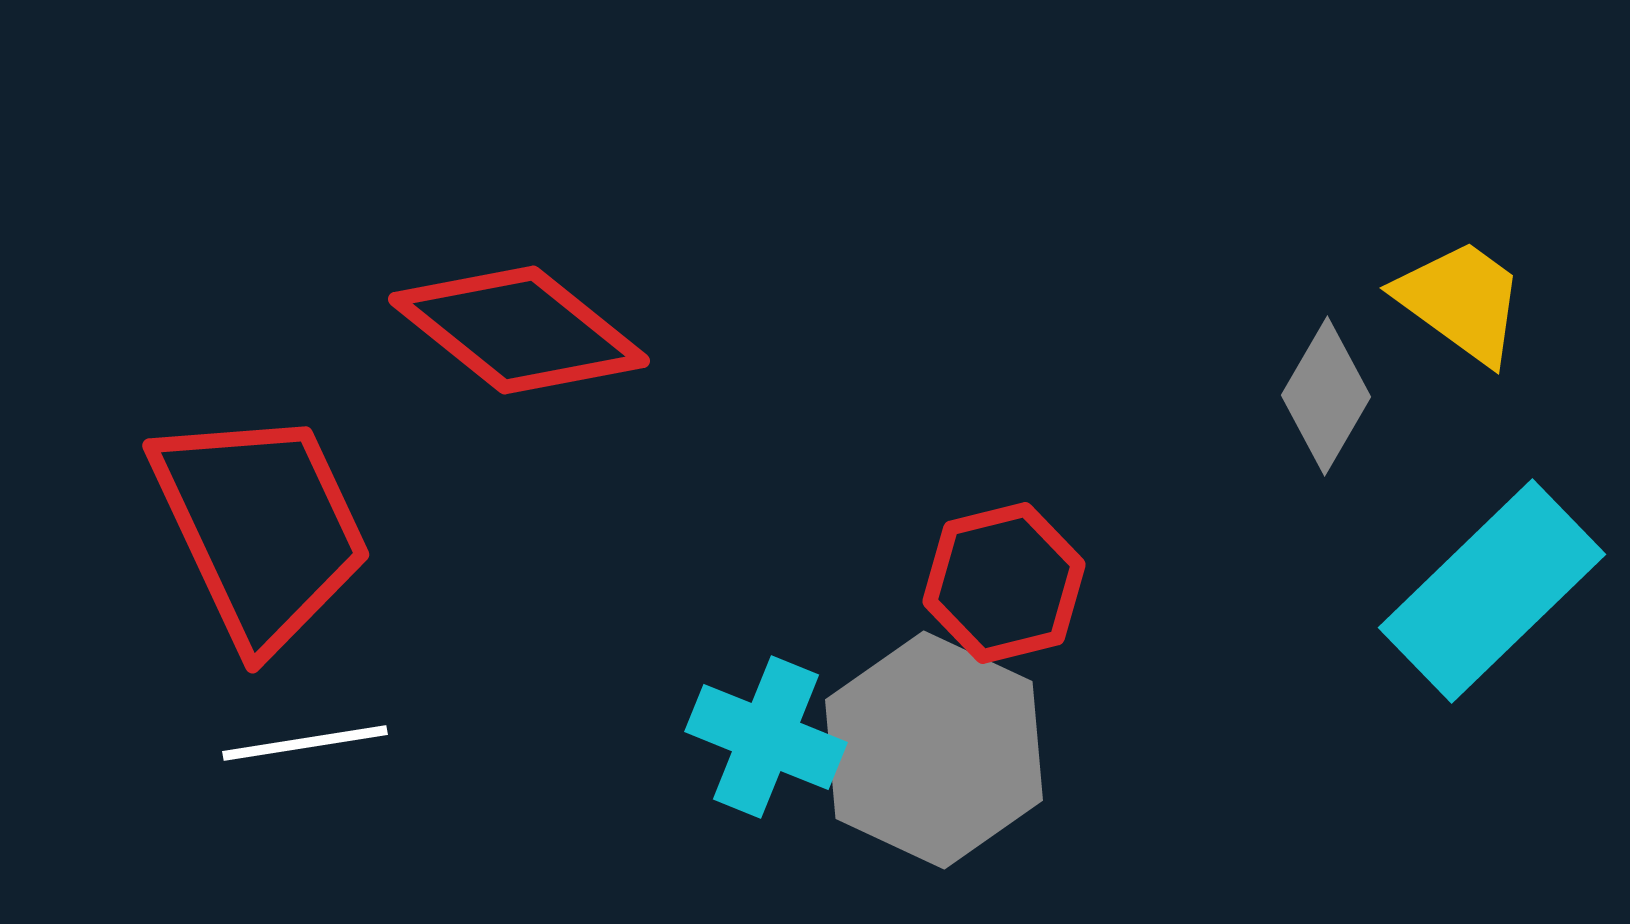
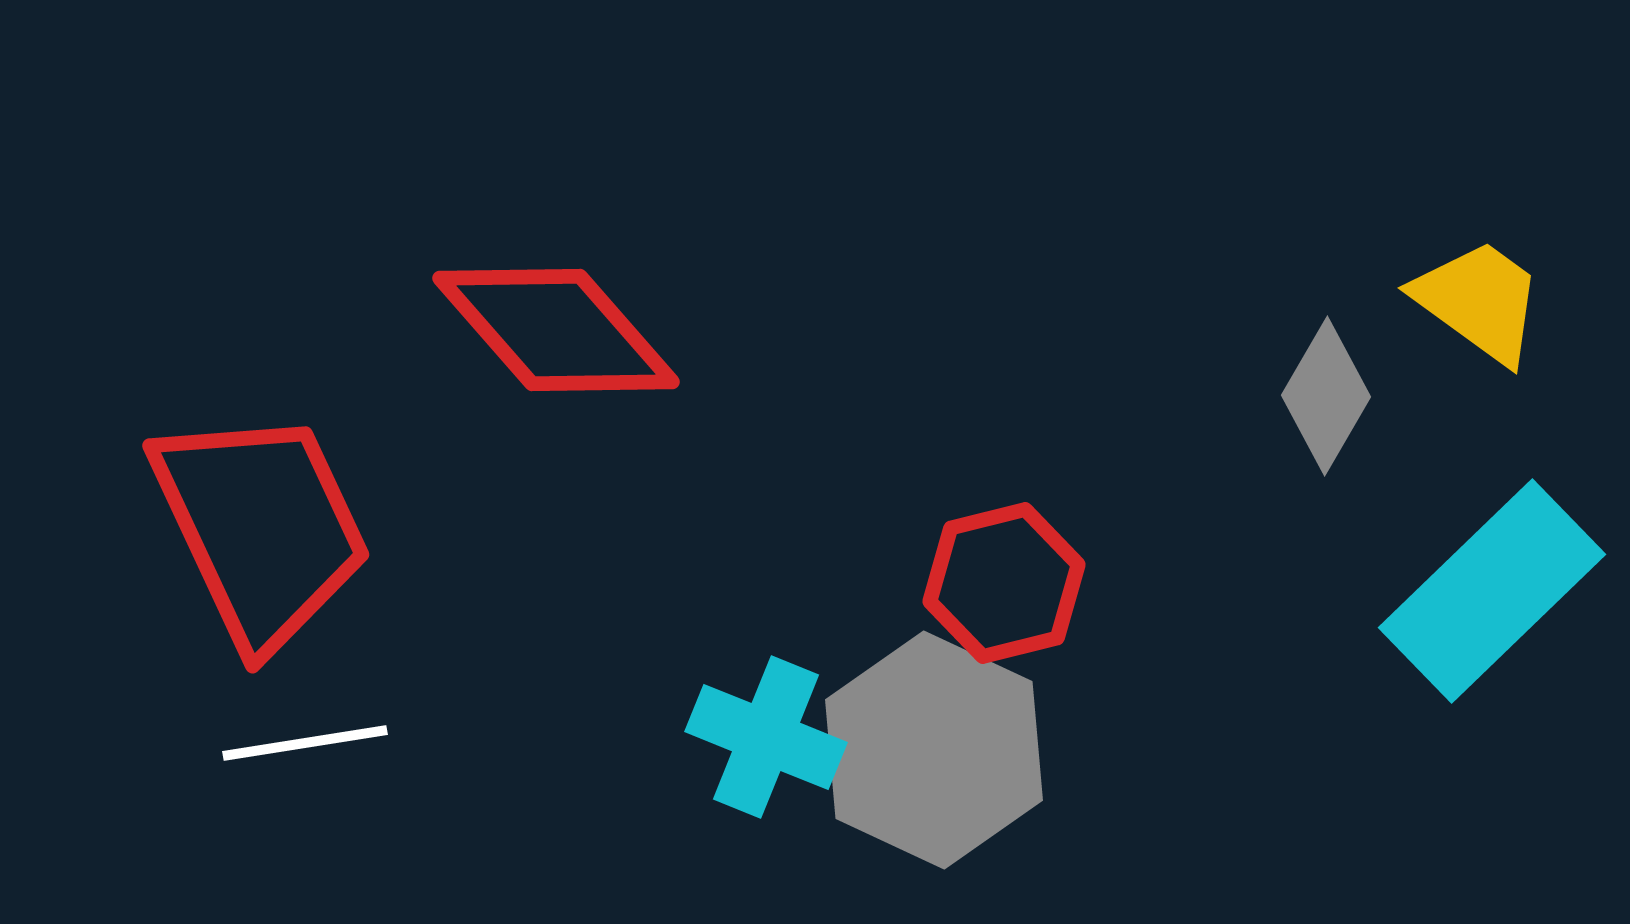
yellow trapezoid: moved 18 px right
red diamond: moved 37 px right; rotated 10 degrees clockwise
